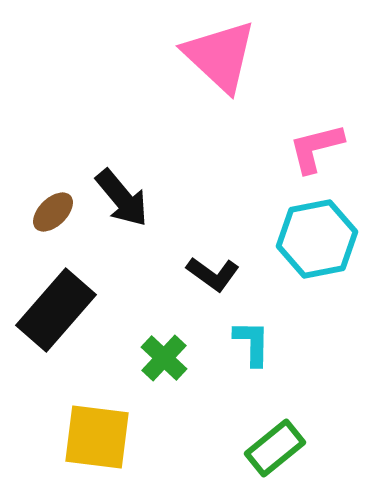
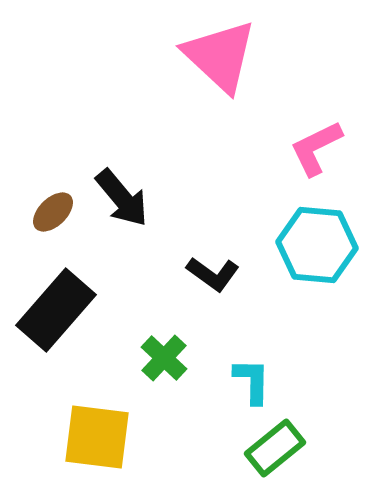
pink L-shape: rotated 12 degrees counterclockwise
cyan hexagon: moved 6 px down; rotated 16 degrees clockwise
cyan L-shape: moved 38 px down
